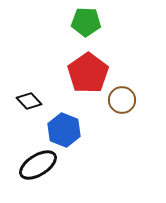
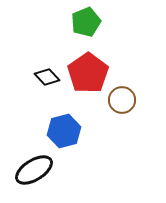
green pentagon: rotated 24 degrees counterclockwise
black diamond: moved 18 px right, 24 px up
blue hexagon: moved 1 px down; rotated 24 degrees clockwise
black ellipse: moved 4 px left, 5 px down
